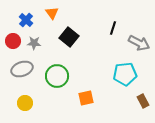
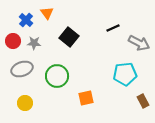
orange triangle: moved 5 px left
black line: rotated 48 degrees clockwise
